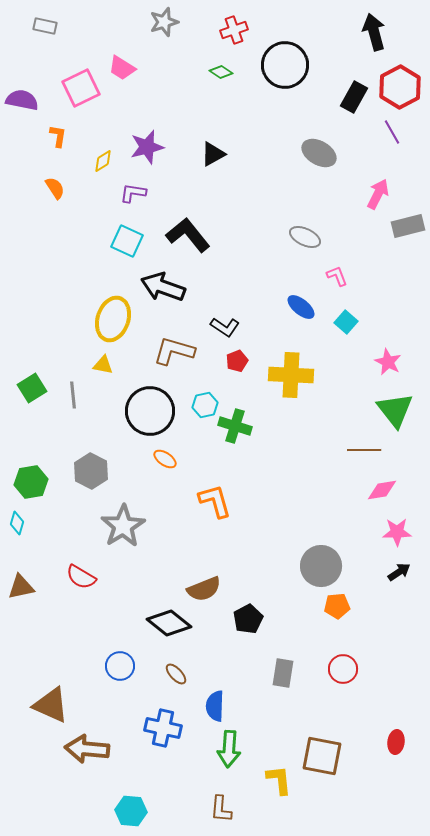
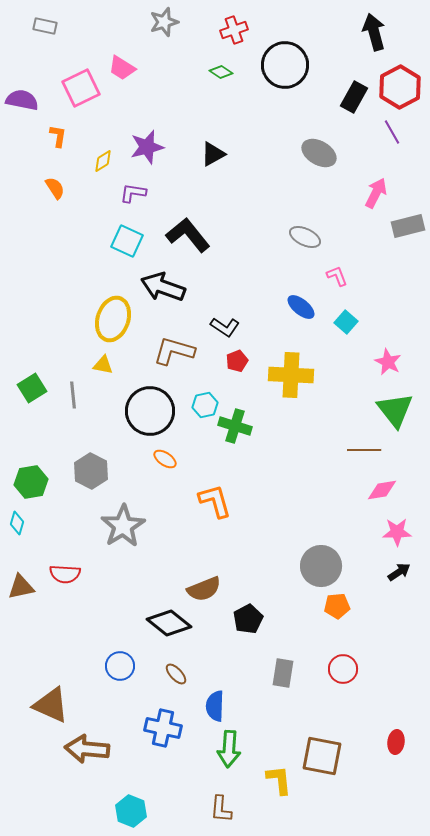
pink arrow at (378, 194): moved 2 px left, 1 px up
red semicircle at (81, 577): moved 16 px left, 3 px up; rotated 28 degrees counterclockwise
cyan hexagon at (131, 811): rotated 16 degrees clockwise
